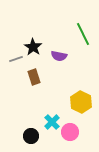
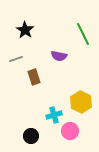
black star: moved 8 px left, 17 px up
cyan cross: moved 2 px right, 7 px up; rotated 28 degrees clockwise
pink circle: moved 1 px up
